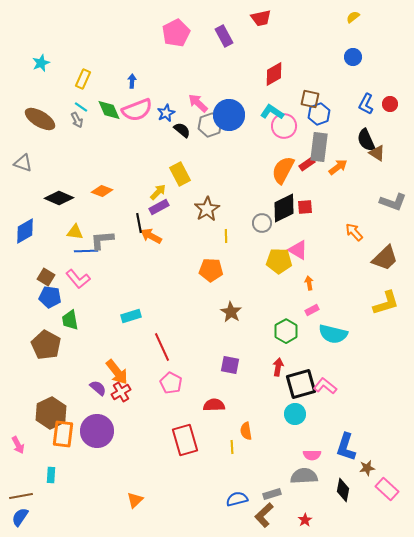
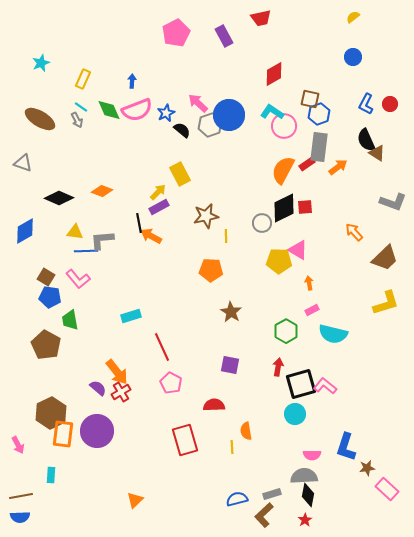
brown star at (207, 209): moved 1 px left, 7 px down; rotated 20 degrees clockwise
black diamond at (343, 490): moved 35 px left, 5 px down
blue semicircle at (20, 517): rotated 126 degrees counterclockwise
